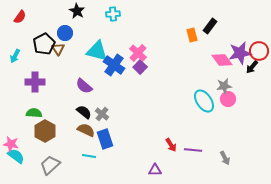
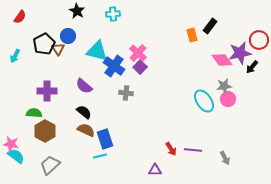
blue circle: moved 3 px right, 3 px down
red circle: moved 11 px up
blue cross: moved 1 px down
purple cross: moved 12 px right, 9 px down
gray cross: moved 24 px right, 21 px up; rotated 32 degrees counterclockwise
red arrow: moved 4 px down
cyan line: moved 11 px right; rotated 24 degrees counterclockwise
